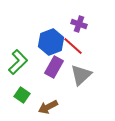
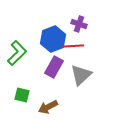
blue hexagon: moved 2 px right, 3 px up
red line: rotated 45 degrees counterclockwise
green L-shape: moved 1 px left, 9 px up
green square: rotated 21 degrees counterclockwise
